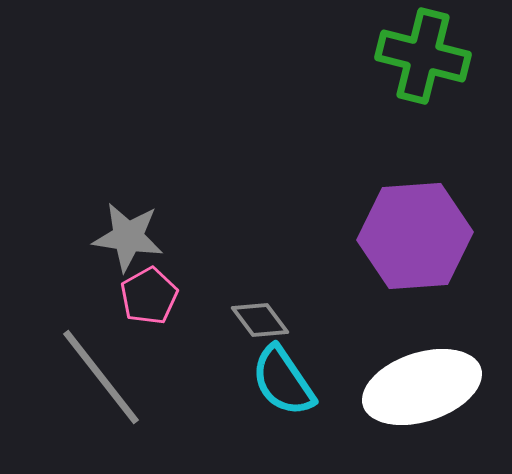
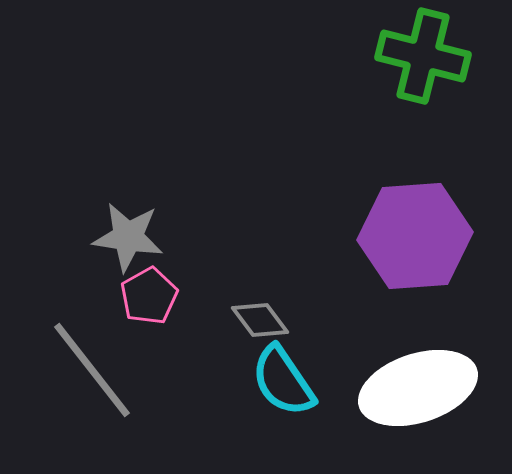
gray line: moved 9 px left, 7 px up
white ellipse: moved 4 px left, 1 px down
